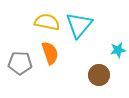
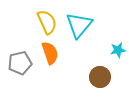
yellow semicircle: rotated 55 degrees clockwise
gray pentagon: rotated 15 degrees counterclockwise
brown circle: moved 1 px right, 2 px down
